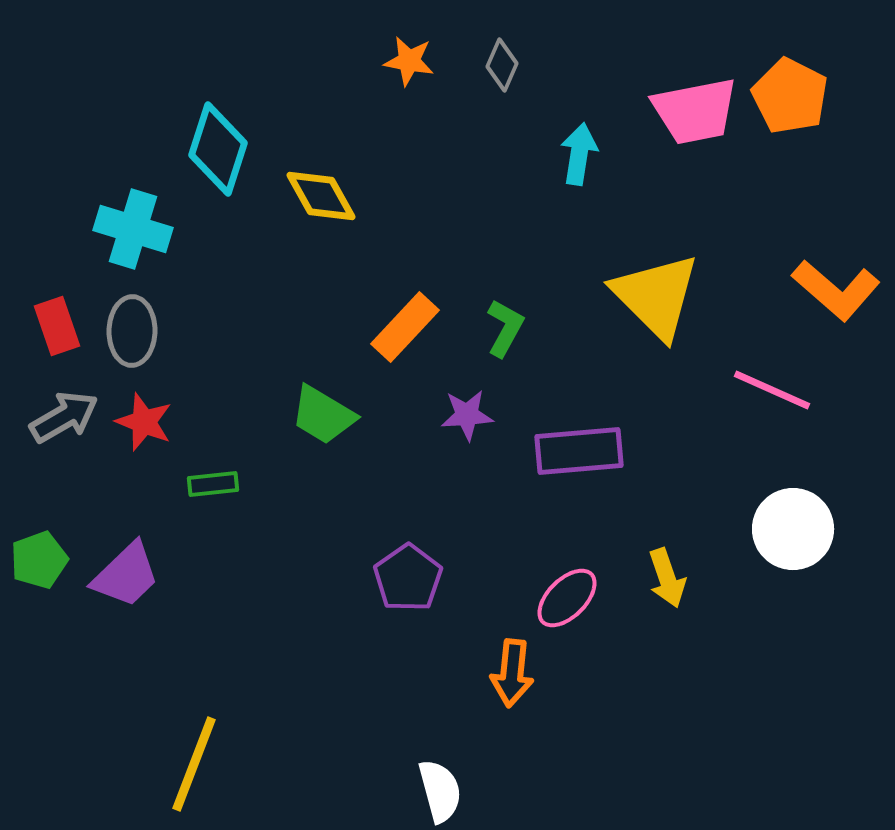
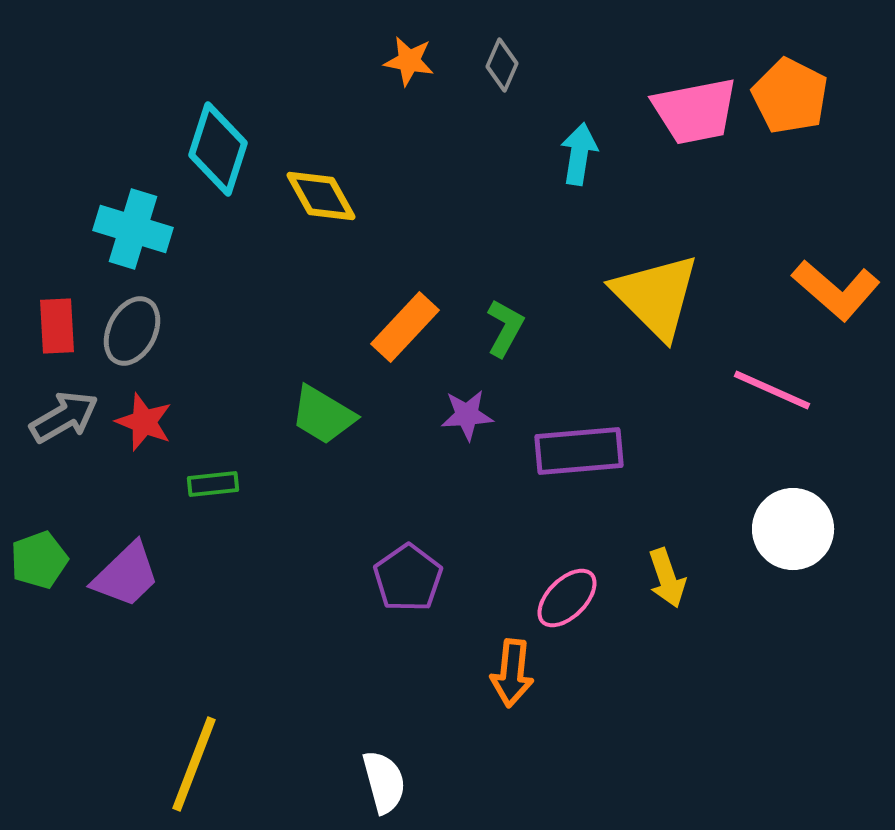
red rectangle: rotated 16 degrees clockwise
gray ellipse: rotated 26 degrees clockwise
white semicircle: moved 56 px left, 9 px up
